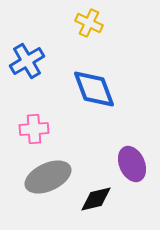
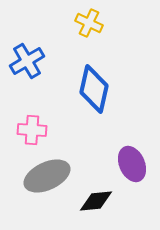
blue diamond: rotated 33 degrees clockwise
pink cross: moved 2 px left, 1 px down; rotated 8 degrees clockwise
gray ellipse: moved 1 px left, 1 px up
black diamond: moved 2 px down; rotated 8 degrees clockwise
